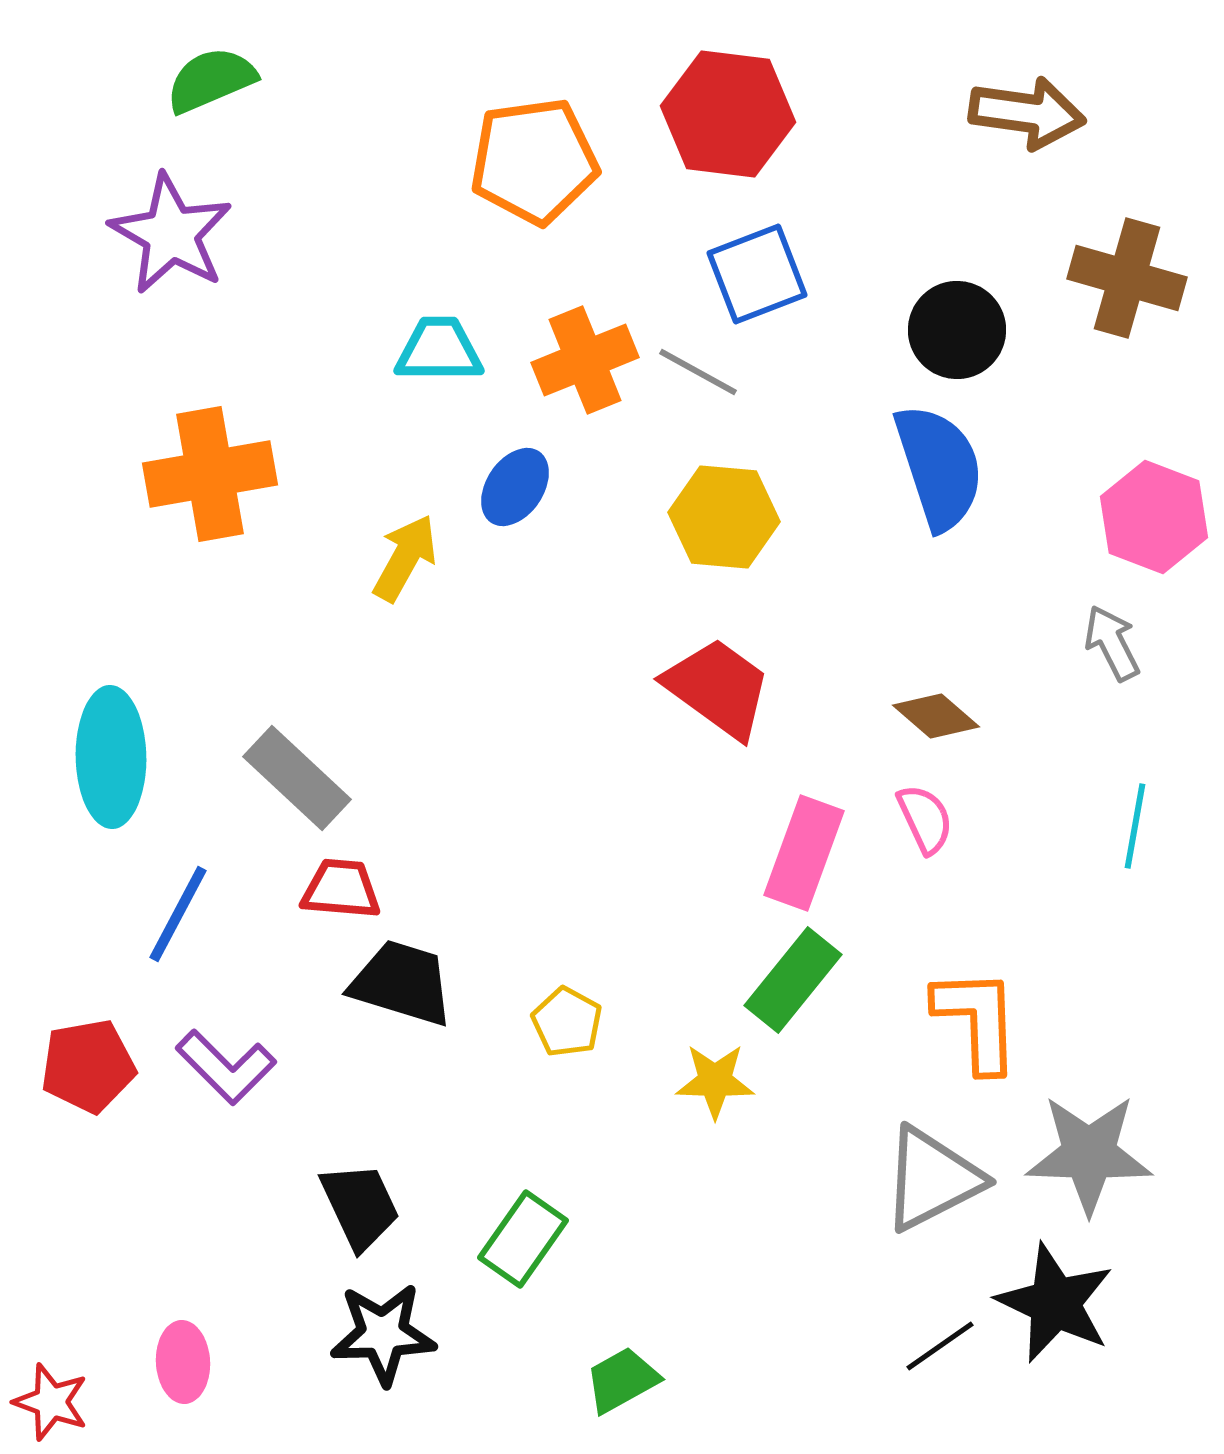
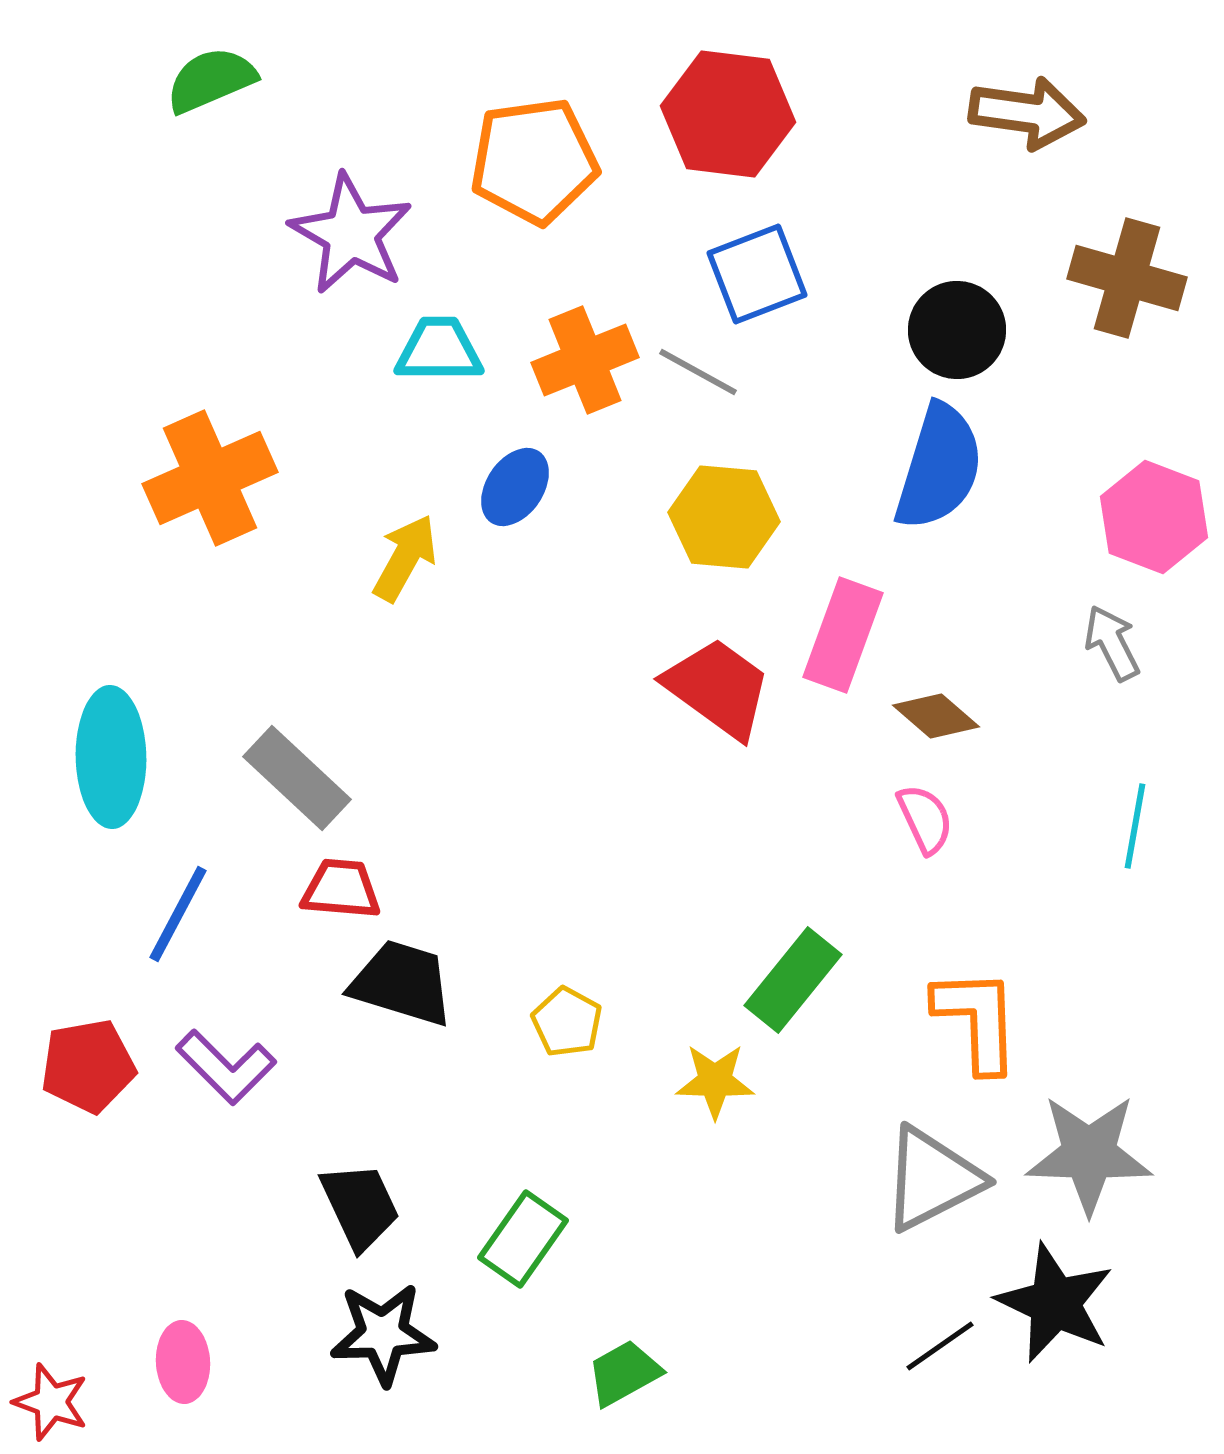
purple star at (171, 234): moved 180 px right
blue semicircle at (939, 467): rotated 35 degrees clockwise
orange cross at (210, 474): moved 4 px down; rotated 14 degrees counterclockwise
pink rectangle at (804, 853): moved 39 px right, 218 px up
green trapezoid at (622, 1380): moved 2 px right, 7 px up
